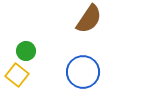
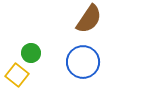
green circle: moved 5 px right, 2 px down
blue circle: moved 10 px up
